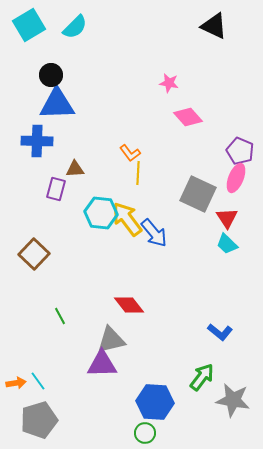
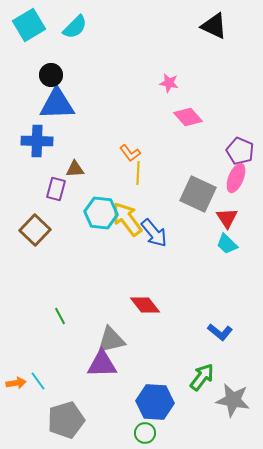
brown square: moved 1 px right, 24 px up
red diamond: moved 16 px right
gray pentagon: moved 27 px right
